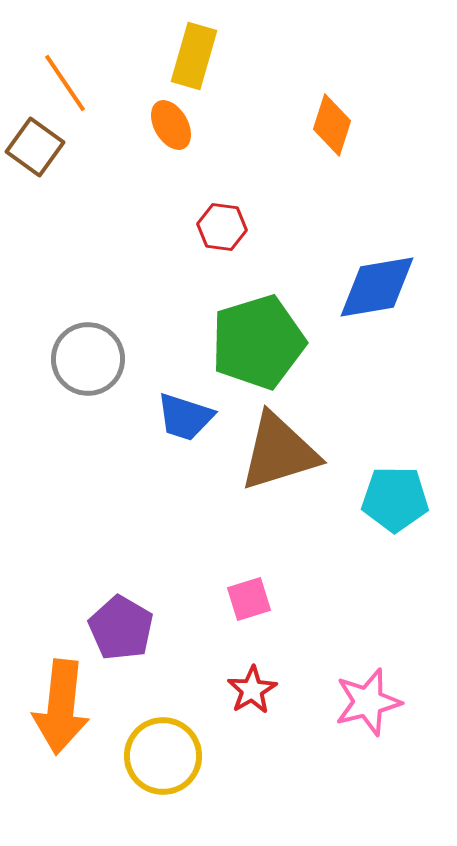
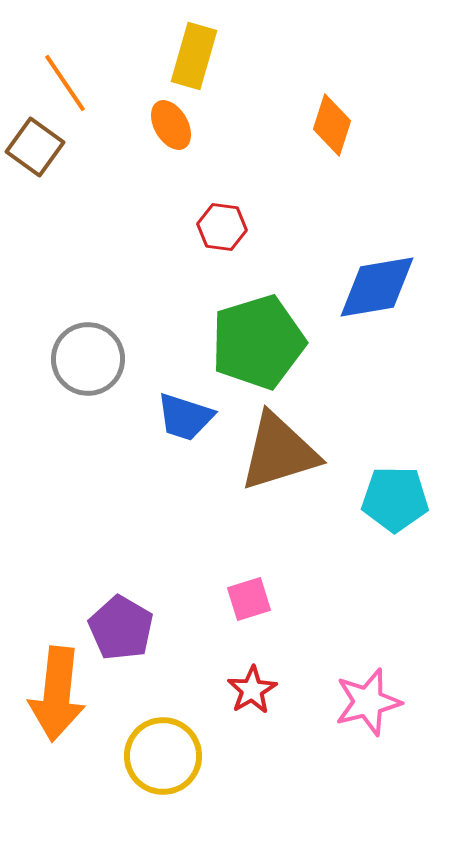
orange arrow: moved 4 px left, 13 px up
